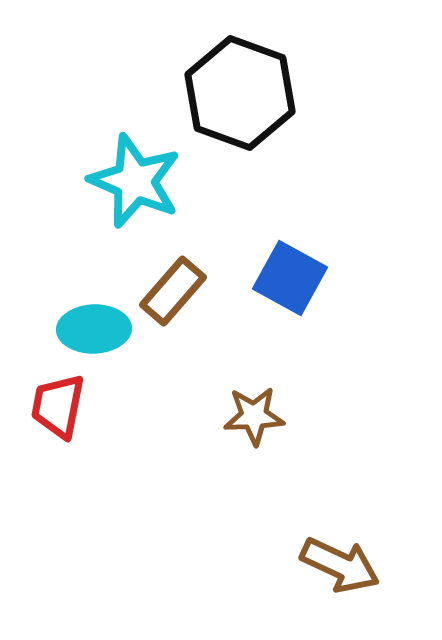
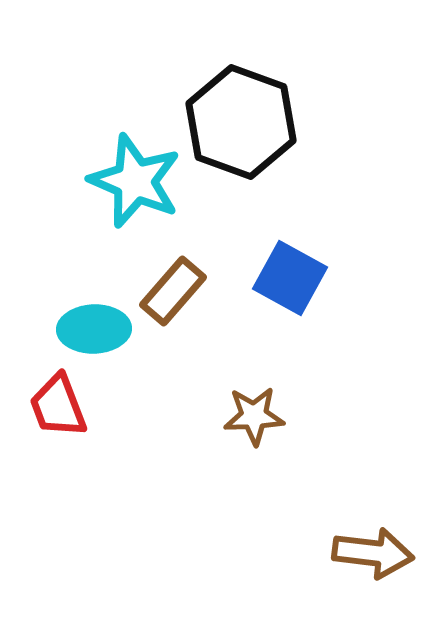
black hexagon: moved 1 px right, 29 px down
red trapezoid: rotated 32 degrees counterclockwise
brown arrow: moved 33 px right, 12 px up; rotated 18 degrees counterclockwise
